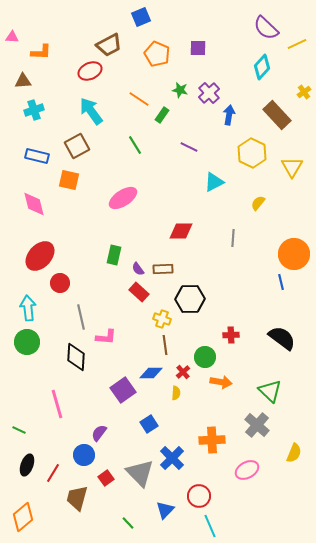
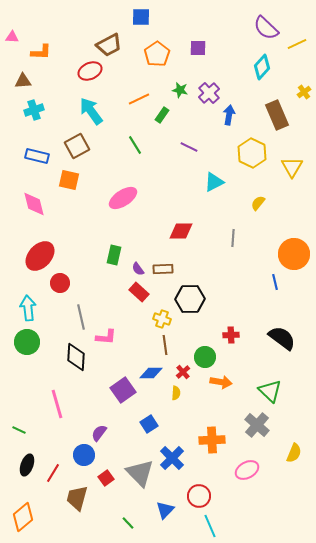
blue square at (141, 17): rotated 24 degrees clockwise
orange pentagon at (157, 54): rotated 15 degrees clockwise
orange line at (139, 99): rotated 60 degrees counterclockwise
brown rectangle at (277, 115): rotated 20 degrees clockwise
blue line at (281, 282): moved 6 px left
